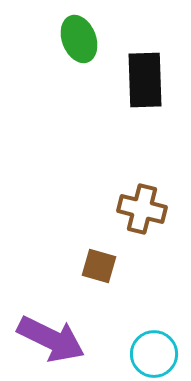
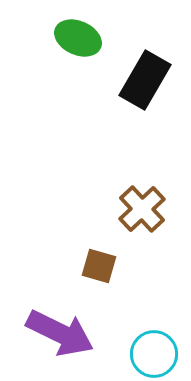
green ellipse: moved 1 px left, 1 px up; rotated 45 degrees counterclockwise
black rectangle: rotated 32 degrees clockwise
brown cross: rotated 33 degrees clockwise
purple arrow: moved 9 px right, 6 px up
